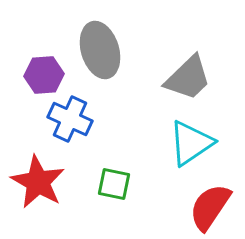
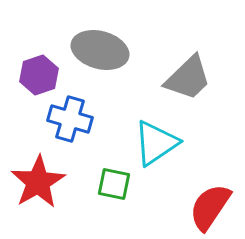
gray ellipse: rotated 58 degrees counterclockwise
purple hexagon: moved 5 px left; rotated 15 degrees counterclockwise
blue cross: rotated 9 degrees counterclockwise
cyan triangle: moved 35 px left
red star: rotated 12 degrees clockwise
